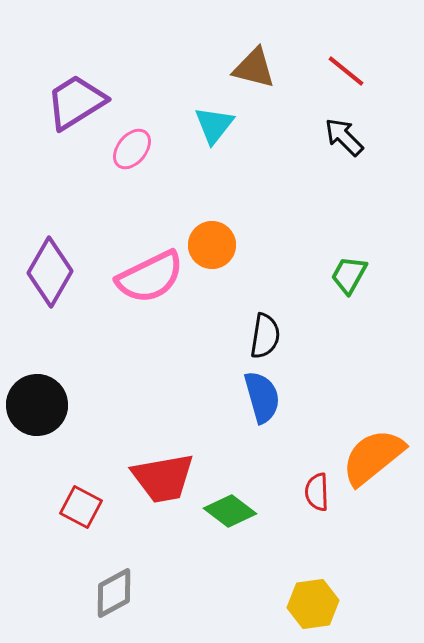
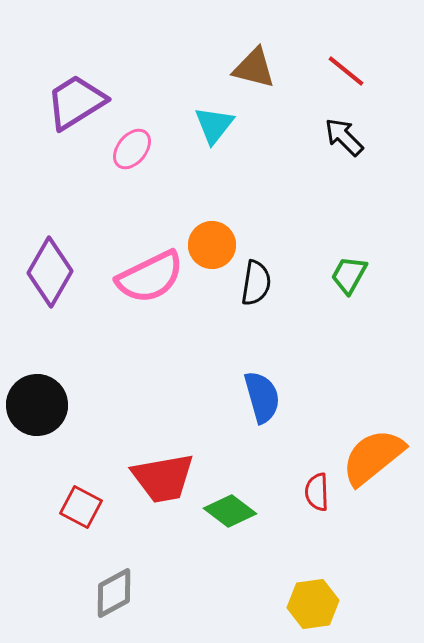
black semicircle: moved 9 px left, 53 px up
